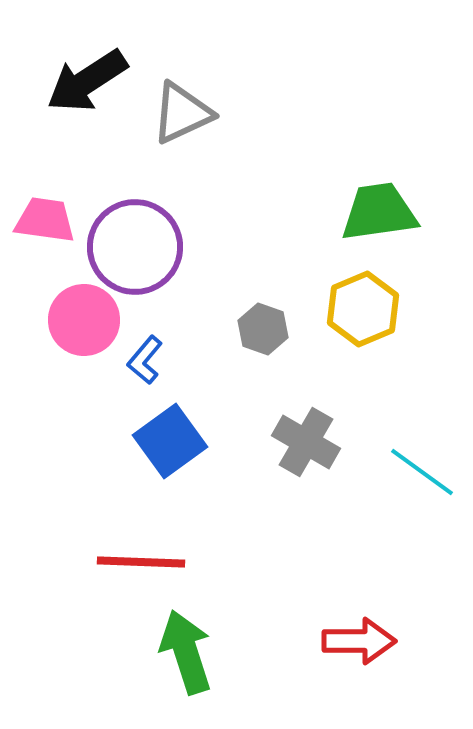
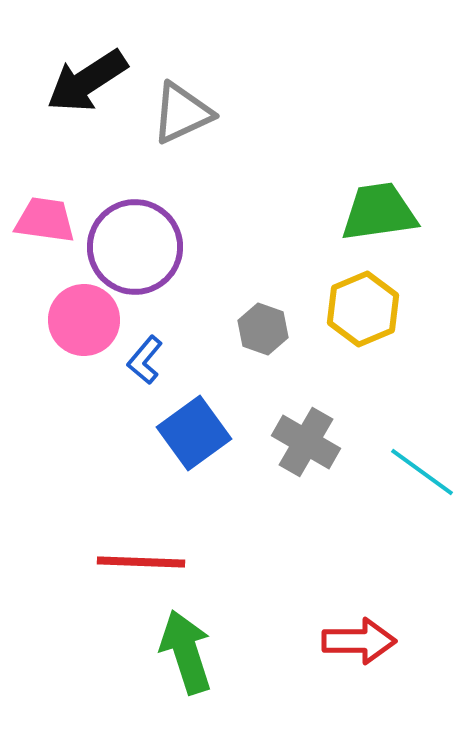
blue square: moved 24 px right, 8 px up
